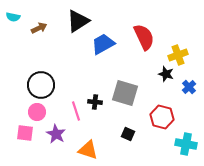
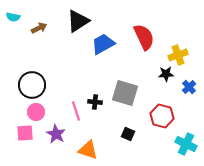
black star: rotated 21 degrees counterclockwise
black circle: moved 9 px left
pink circle: moved 1 px left
red hexagon: moved 1 px up
pink square: rotated 12 degrees counterclockwise
cyan cross: rotated 15 degrees clockwise
